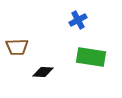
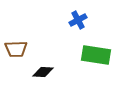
brown trapezoid: moved 1 px left, 2 px down
green rectangle: moved 5 px right, 2 px up
